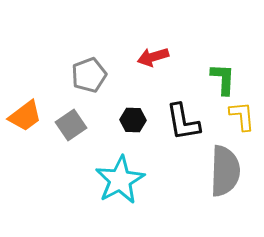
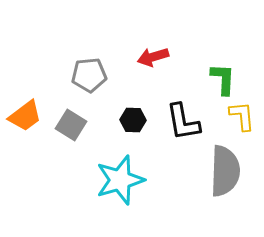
gray pentagon: rotated 16 degrees clockwise
gray square: rotated 24 degrees counterclockwise
cyan star: rotated 12 degrees clockwise
